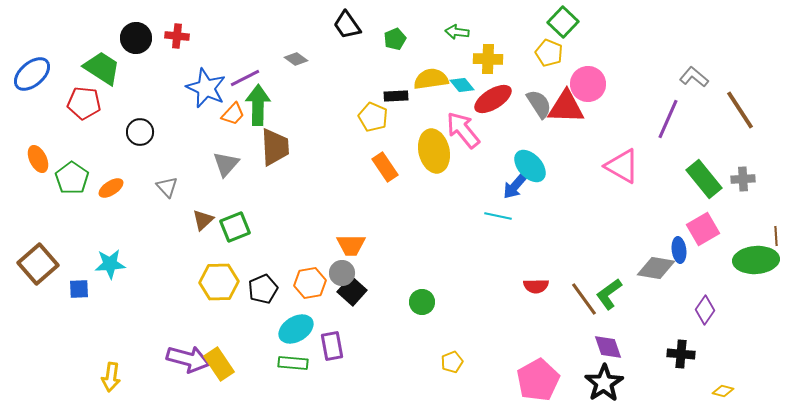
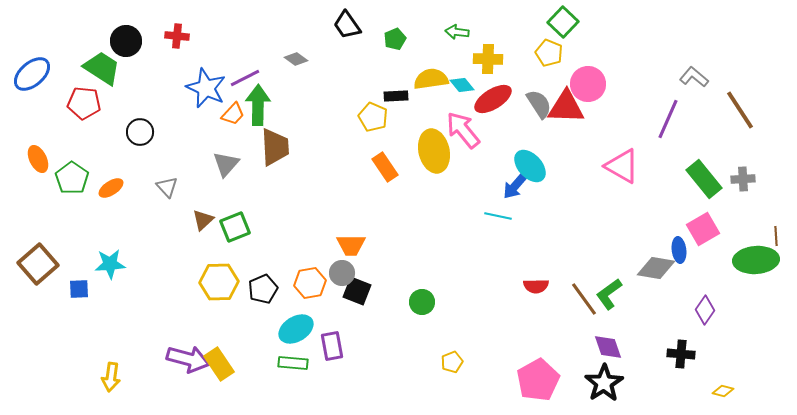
black circle at (136, 38): moved 10 px left, 3 px down
black square at (352, 291): moved 5 px right; rotated 20 degrees counterclockwise
